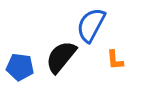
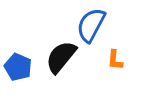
orange L-shape: rotated 10 degrees clockwise
blue pentagon: moved 2 px left; rotated 16 degrees clockwise
